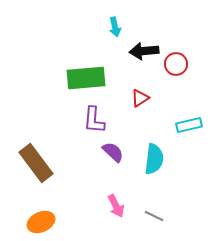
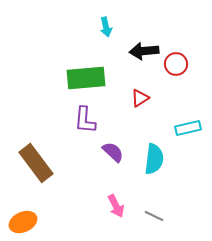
cyan arrow: moved 9 px left
purple L-shape: moved 9 px left
cyan rectangle: moved 1 px left, 3 px down
orange ellipse: moved 18 px left
